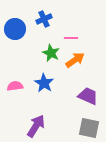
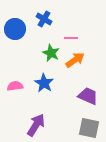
blue cross: rotated 35 degrees counterclockwise
purple arrow: moved 1 px up
